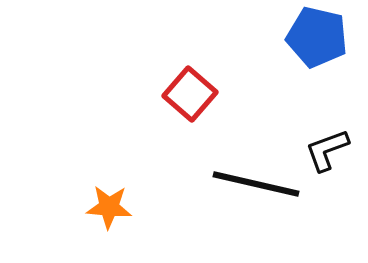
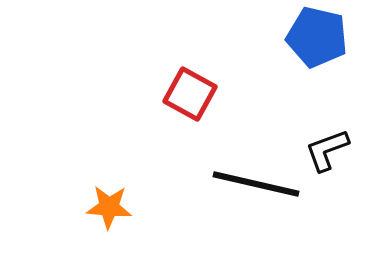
red square: rotated 12 degrees counterclockwise
